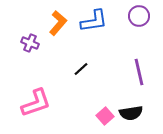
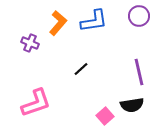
black semicircle: moved 1 px right, 8 px up
